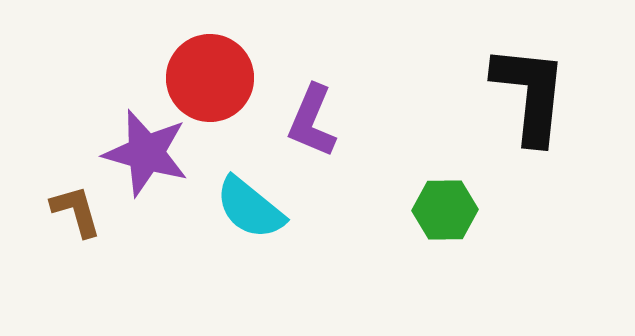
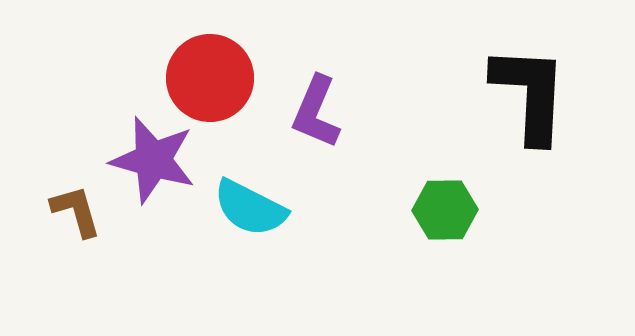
black L-shape: rotated 3 degrees counterclockwise
purple L-shape: moved 4 px right, 9 px up
purple star: moved 7 px right, 7 px down
cyan semicircle: rotated 12 degrees counterclockwise
